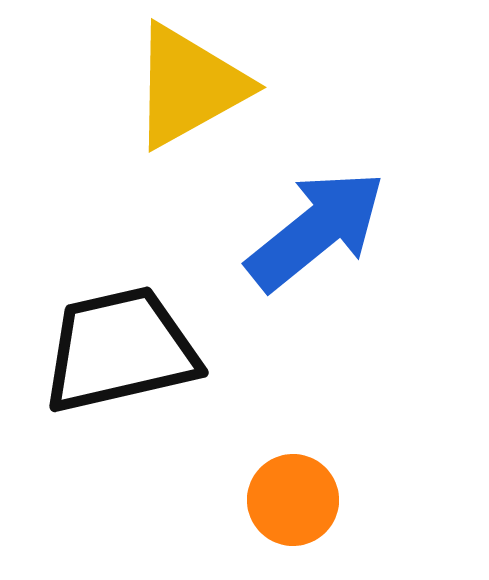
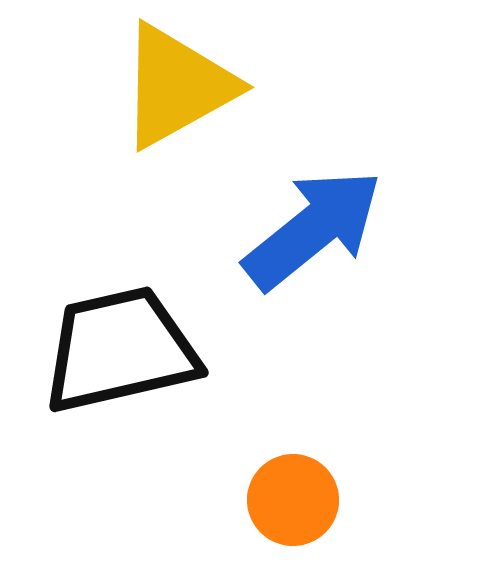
yellow triangle: moved 12 px left
blue arrow: moved 3 px left, 1 px up
